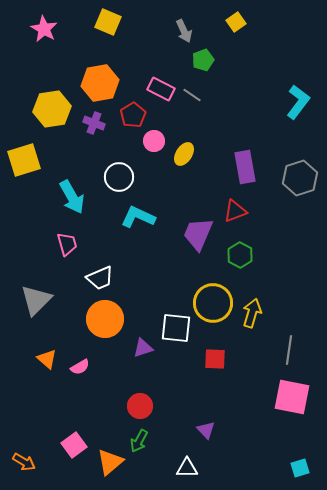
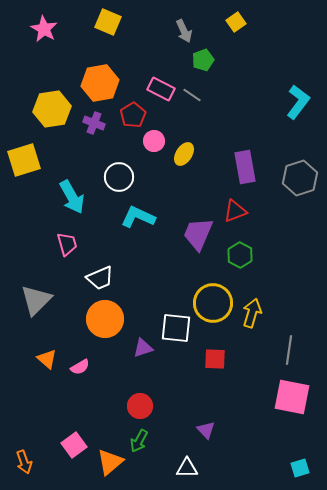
orange arrow at (24, 462): rotated 40 degrees clockwise
